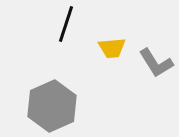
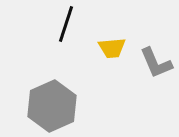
gray L-shape: rotated 9 degrees clockwise
